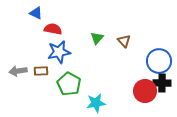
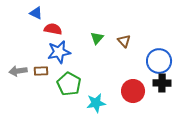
red circle: moved 12 px left
